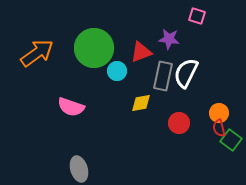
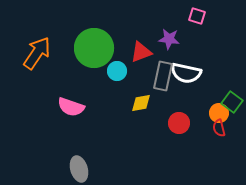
orange arrow: rotated 20 degrees counterclockwise
white semicircle: rotated 104 degrees counterclockwise
green square: moved 1 px right, 38 px up
